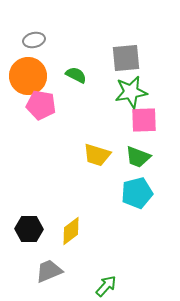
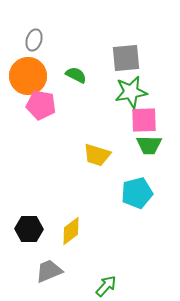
gray ellipse: rotated 60 degrees counterclockwise
green trapezoid: moved 11 px right, 12 px up; rotated 20 degrees counterclockwise
